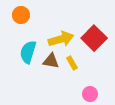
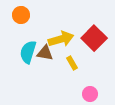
brown triangle: moved 6 px left, 8 px up
